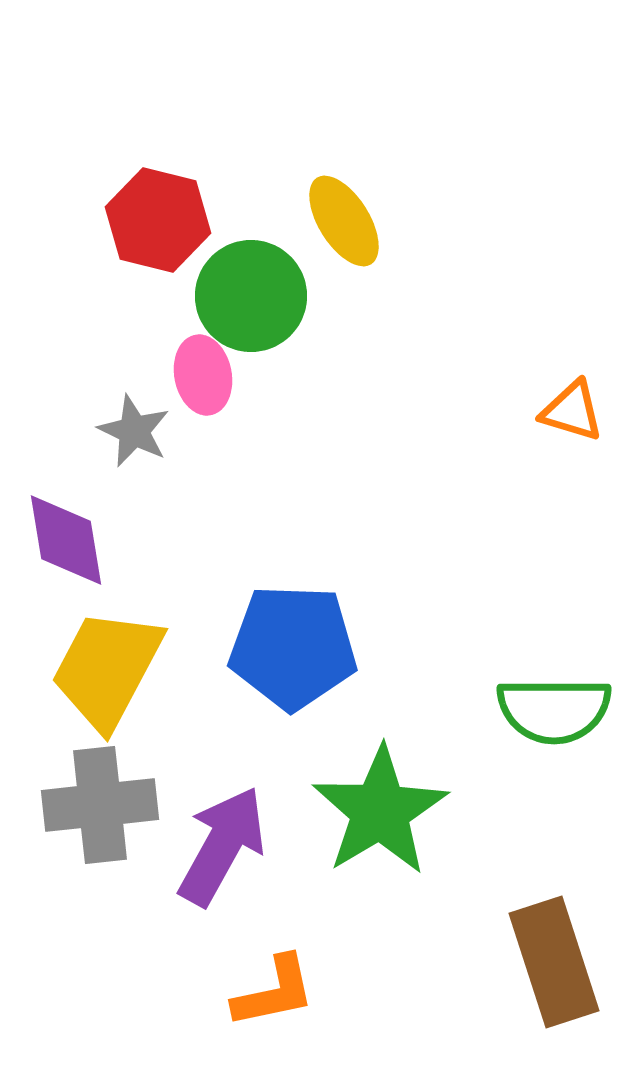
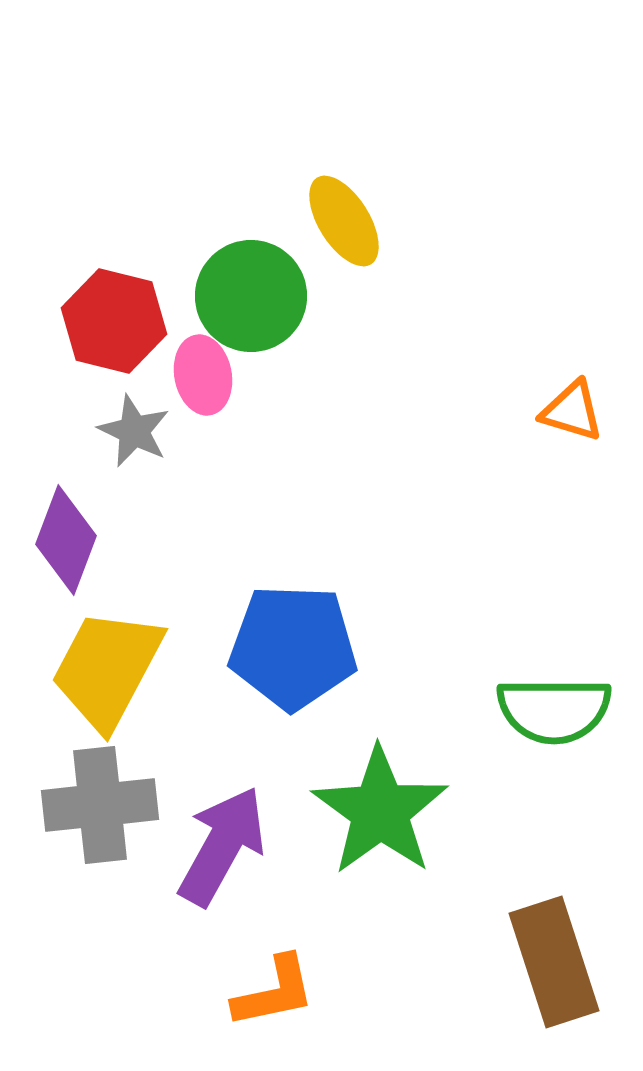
red hexagon: moved 44 px left, 101 px down
purple diamond: rotated 30 degrees clockwise
green star: rotated 5 degrees counterclockwise
